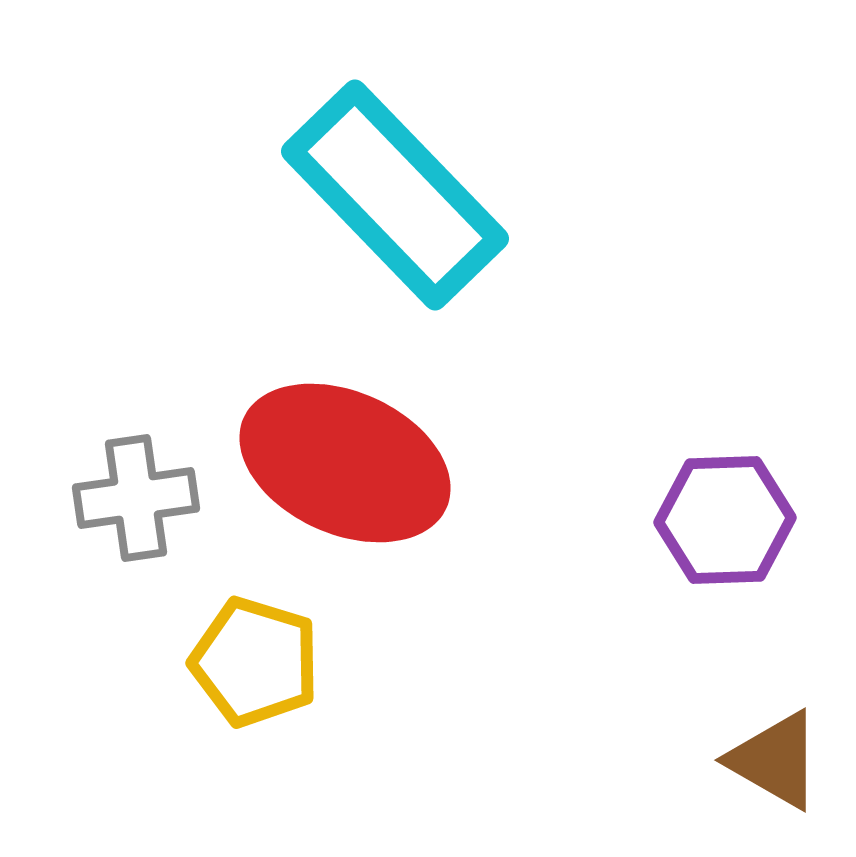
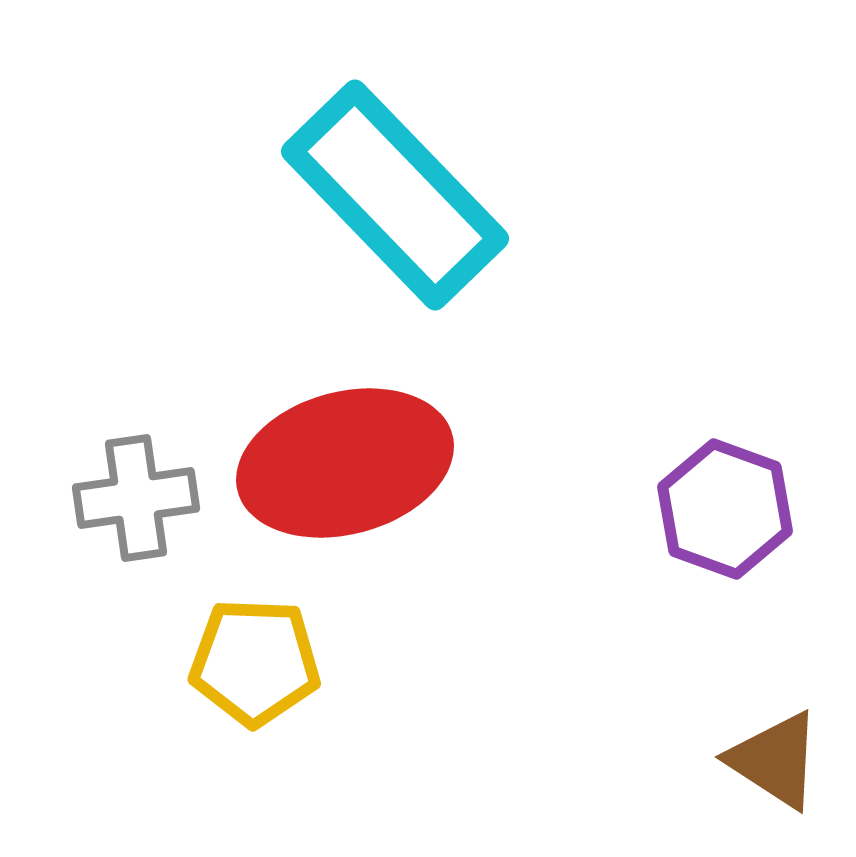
red ellipse: rotated 39 degrees counterclockwise
purple hexagon: moved 11 px up; rotated 22 degrees clockwise
yellow pentagon: rotated 15 degrees counterclockwise
brown triangle: rotated 3 degrees clockwise
